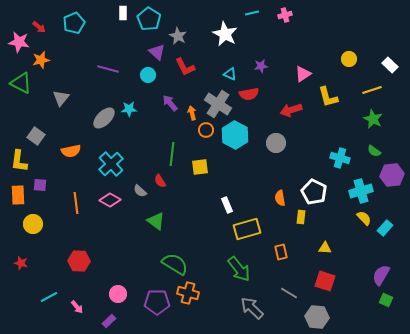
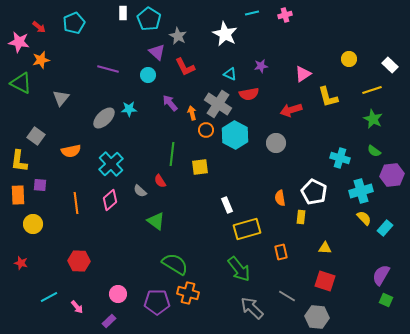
pink diamond at (110, 200): rotated 70 degrees counterclockwise
gray line at (289, 293): moved 2 px left, 3 px down
